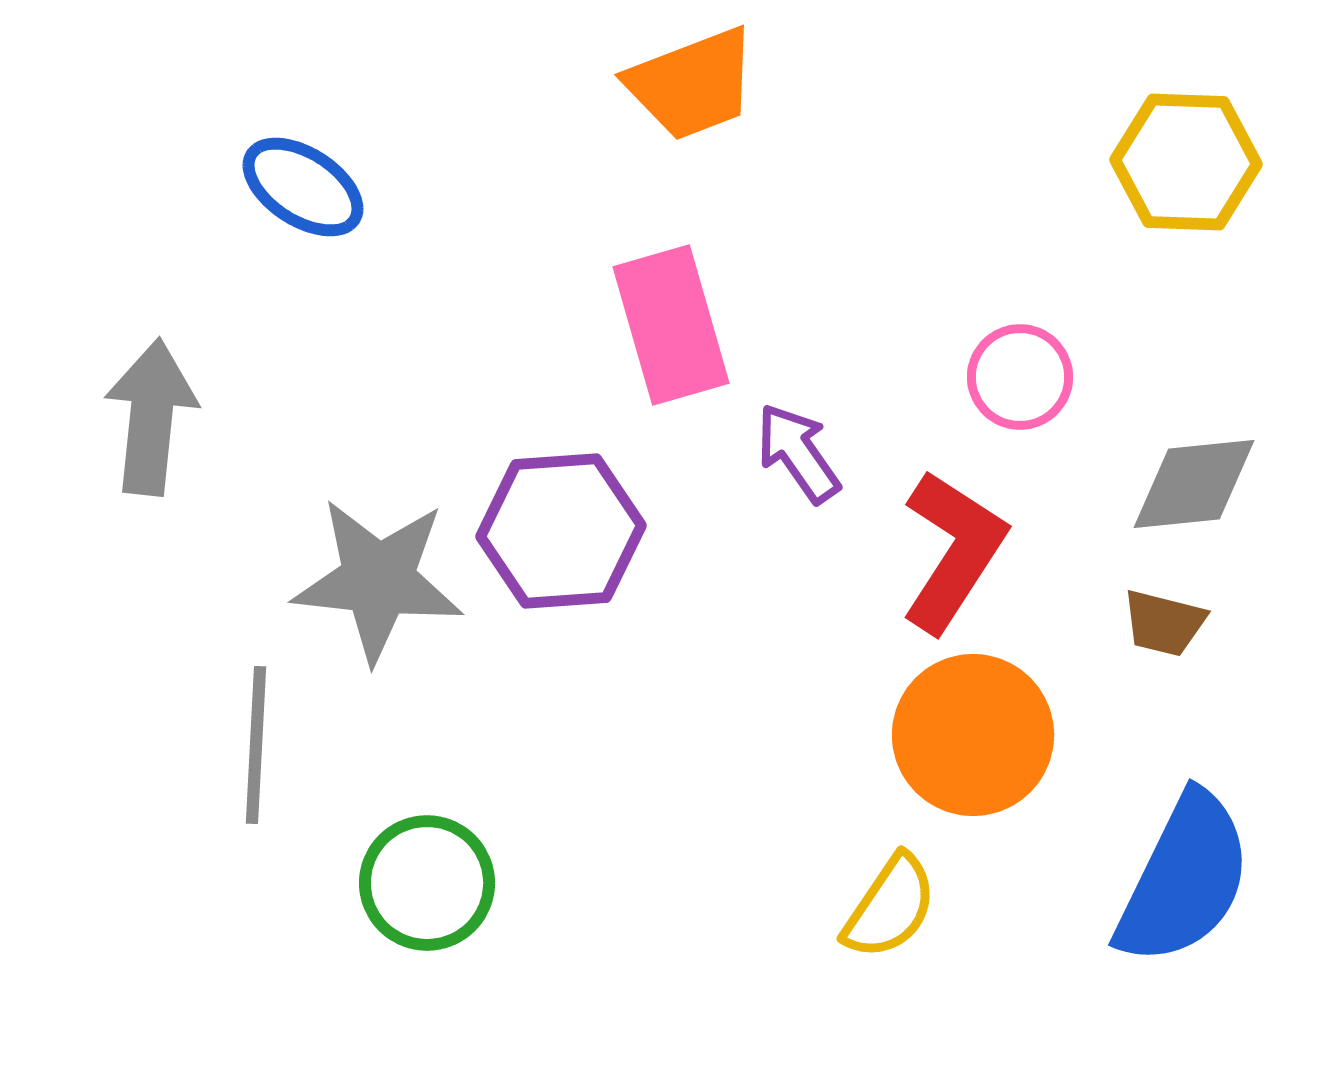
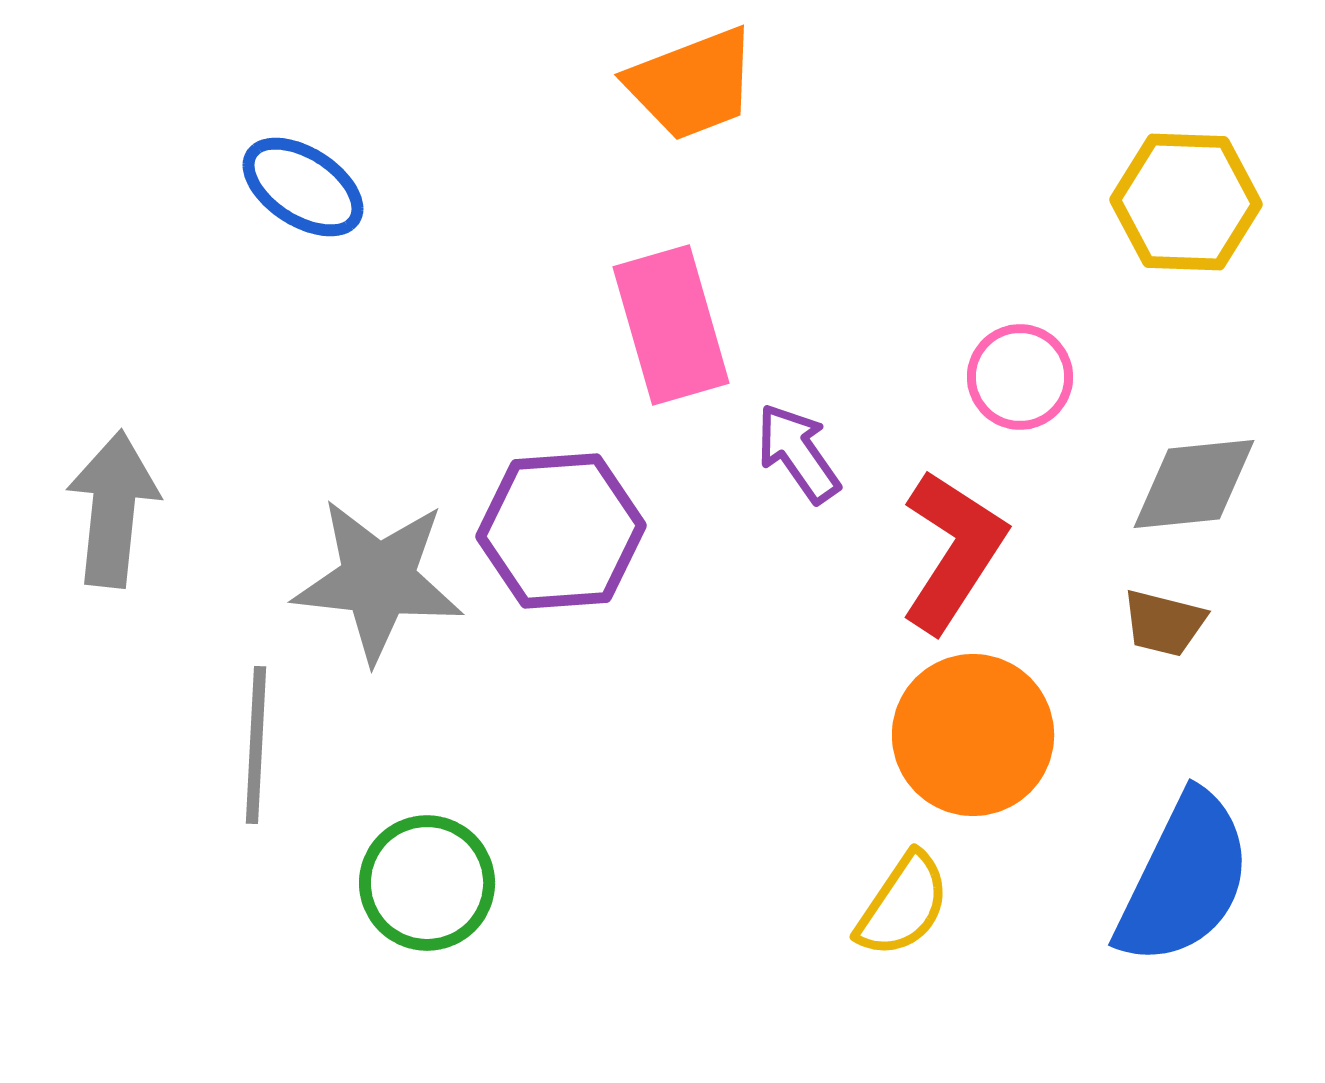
yellow hexagon: moved 40 px down
gray arrow: moved 38 px left, 92 px down
yellow semicircle: moved 13 px right, 2 px up
